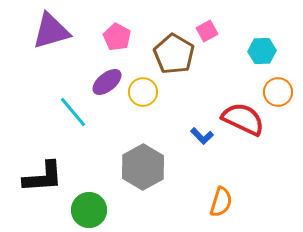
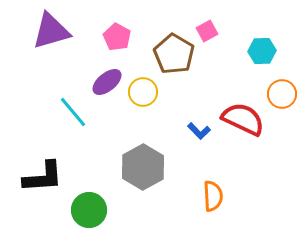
orange circle: moved 4 px right, 2 px down
blue L-shape: moved 3 px left, 5 px up
orange semicircle: moved 8 px left, 6 px up; rotated 20 degrees counterclockwise
